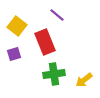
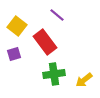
red rectangle: rotated 15 degrees counterclockwise
